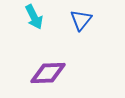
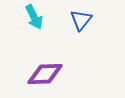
purple diamond: moved 3 px left, 1 px down
